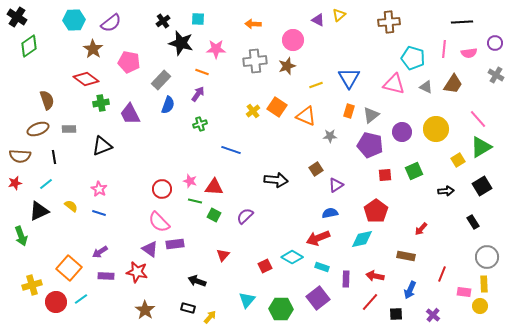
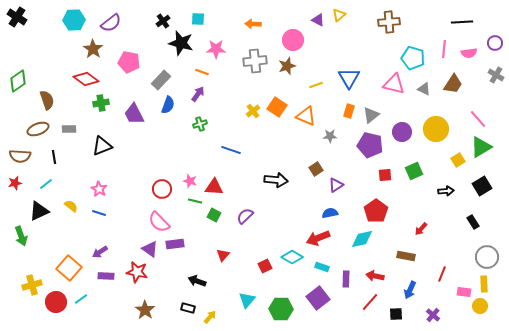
green diamond at (29, 46): moved 11 px left, 35 px down
gray triangle at (426, 87): moved 2 px left, 2 px down
purple trapezoid at (130, 114): moved 4 px right
